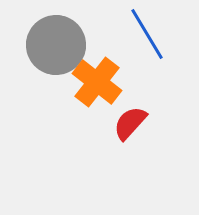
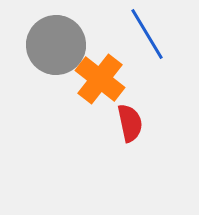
orange cross: moved 3 px right, 3 px up
red semicircle: rotated 126 degrees clockwise
